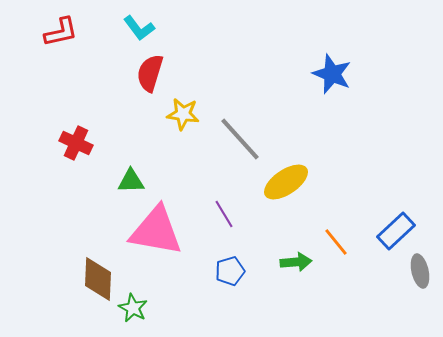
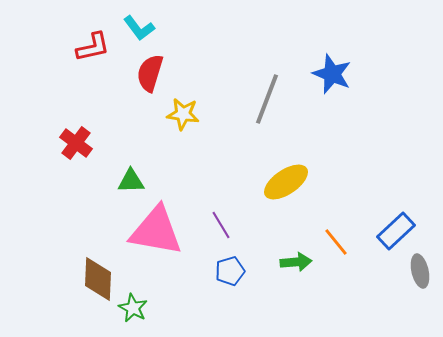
red L-shape: moved 32 px right, 15 px down
gray line: moved 27 px right, 40 px up; rotated 63 degrees clockwise
red cross: rotated 12 degrees clockwise
purple line: moved 3 px left, 11 px down
